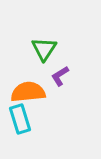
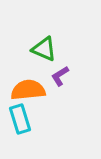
green triangle: rotated 40 degrees counterclockwise
orange semicircle: moved 2 px up
